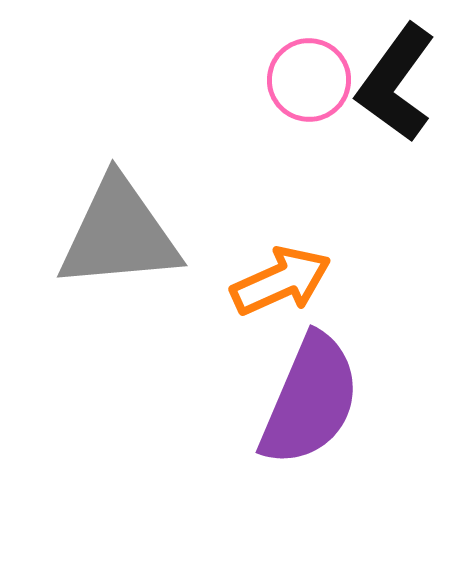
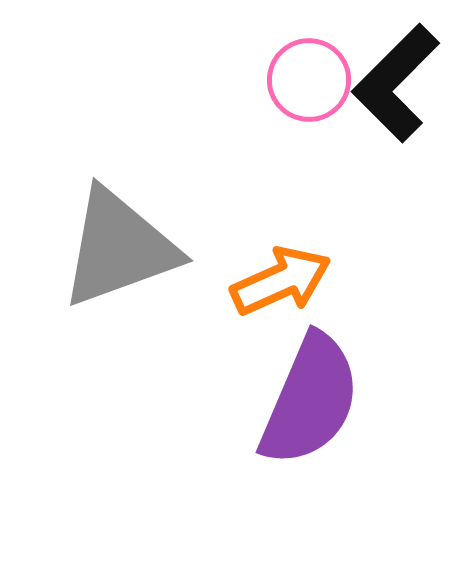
black L-shape: rotated 9 degrees clockwise
gray triangle: moved 14 px down; rotated 15 degrees counterclockwise
